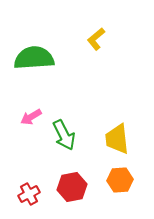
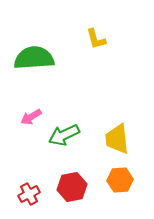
yellow L-shape: rotated 65 degrees counterclockwise
green arrow: rotated 92 degrees clockwise
